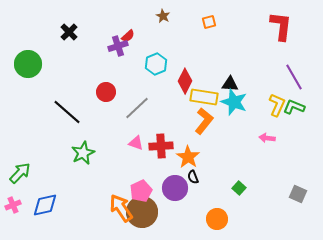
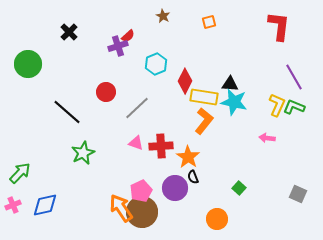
red L-shape: moved 2 px left
cyan star: rotated 8 degrees counterclockwise
